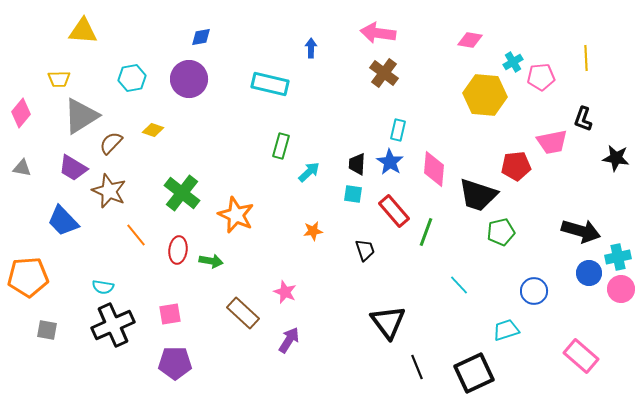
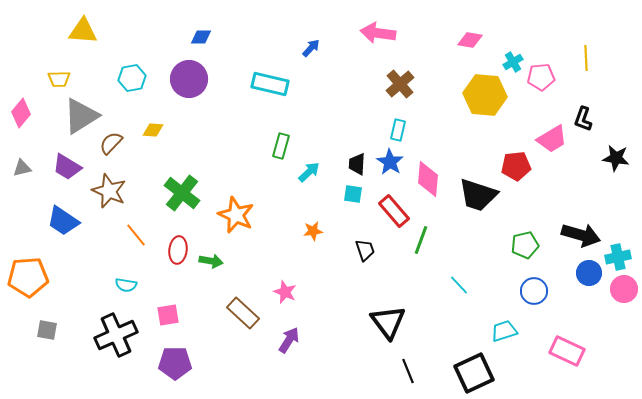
blue diamond at (201, 37): rotated 10 degrees clockwise
blue arrow at (311, 48): rotated 42 degrees clockwise
brown cross at (384, 73): moved 16 px right, 11 px down; rotated 12 degrees clockwise
yellow diamond at (153, 130): rotated 15 degrees counterclockwise
pink trapezoid at (552, 142): moved 3 px up; rotated 20 degrees counterclockwise
gray triangle at (22, 168): rotated 24 degrees counterclockwise
purple trapezoid at (73, 168): moved 6 px left, 1 px up
pink diamond at (434, 169): moved 6 px left, 10 px down
blue trapezoid at (63, 221): rotated 12 degrees counterclockwise
black arrow at (581, 231): moved 4 px down
green line at (426, 232): moved 5 px left, 8 px down
green pentagon at (501, 232): moved 24 px right, 13 px down
cyan semicircle at (103, 287): moved 23 px right, 2 px up
pink circle at (621, 289): moved 3 px right
pink square at (170, 314): moved 2 px left, 1 px down
black cross at (113, 325): moved 3 px right, 10 px down
cyan trapezoid at (506, 330): moved 2 px left, 1 px down
pink rectangle at (581, 356): moved 14 px left, 5 px up; rotated 16 degrees counterclockwise
black line at (417, 367): moved 9 px left, 4 px down
